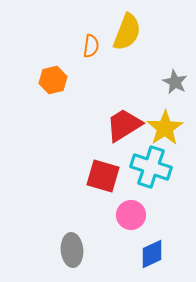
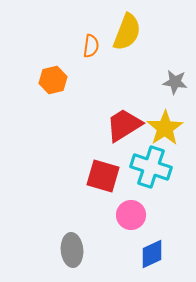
gray star: rotated 20 degrees counterclockwise
